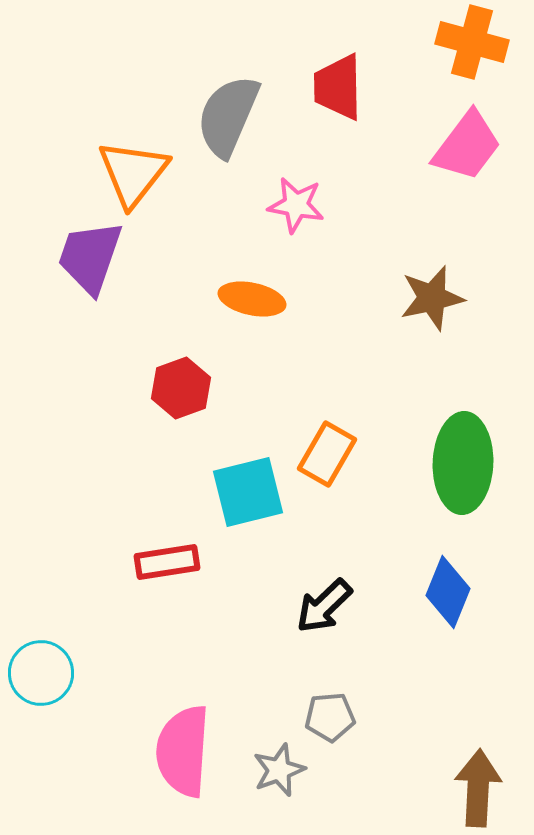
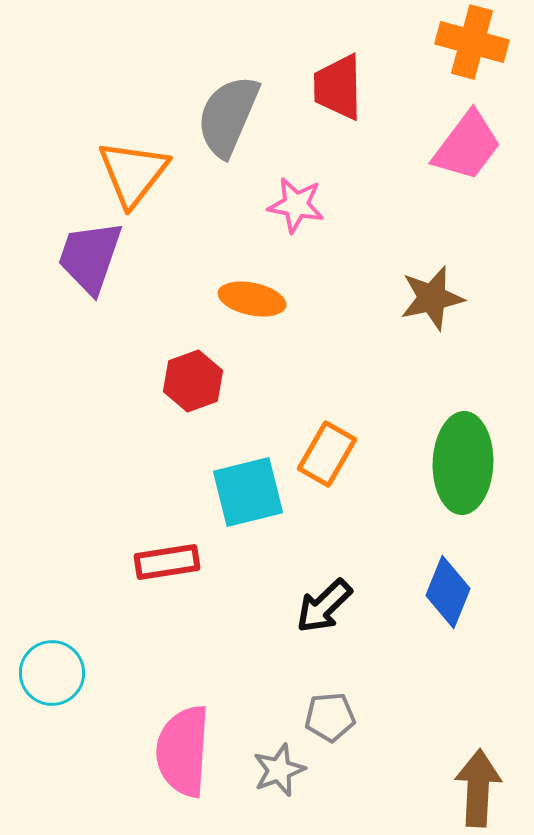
red hexagon: moved 12 px right, 7 px up
cyan circle: moved 11 px right
